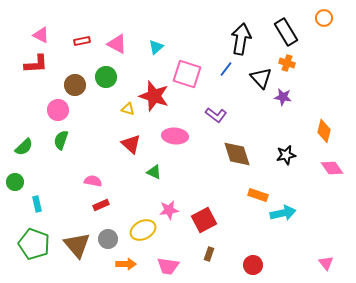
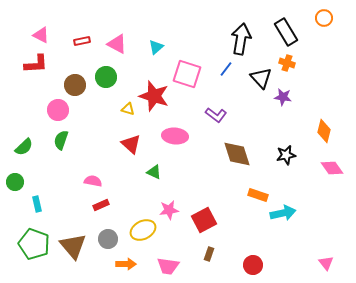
brown triangle at (77, 245): moved 4 px left, 1 px down
